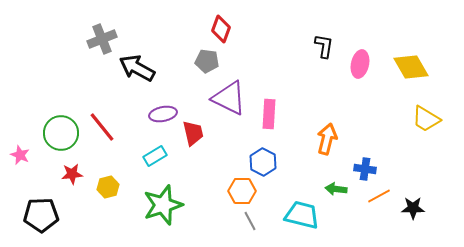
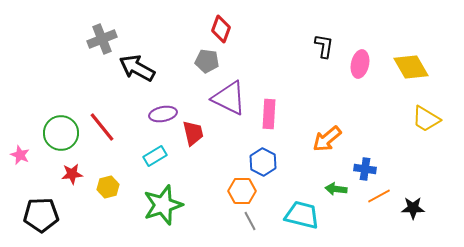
orange arrow: rotated 144 degrees counterclockwise
